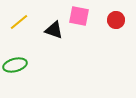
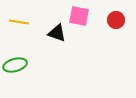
yellow line: rotated 48 degrees clockwise
black triangle: moved 3 px right, 3 px down
